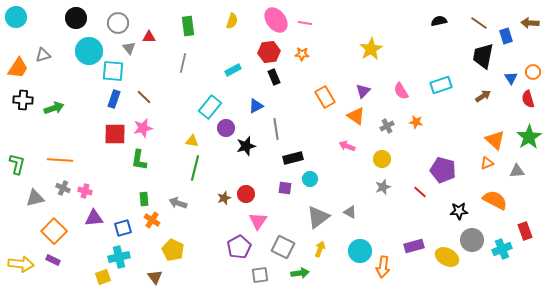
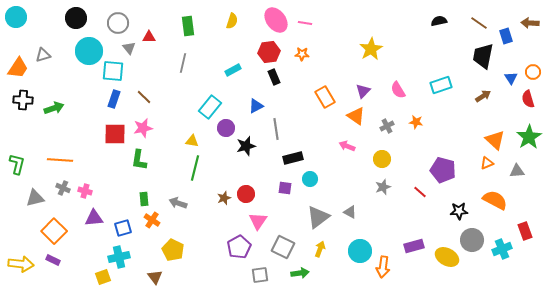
pink semicircle at (401, 91): moved 3 px left, 1 px up
